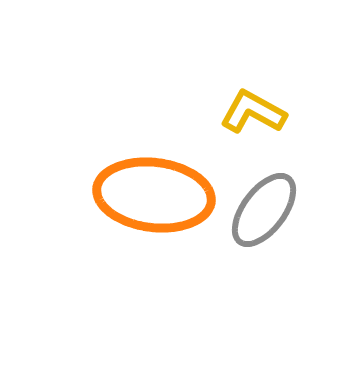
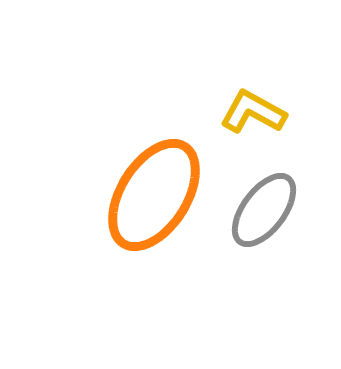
orange ellipse: rotated 65 degrees counterclockwise
